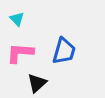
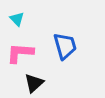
blue trapezoid: moved 1 px right, 5 px up; rotated 32 degrees counterclockwise
black triangle: moved 3 px left
